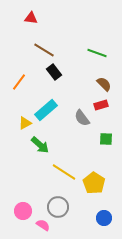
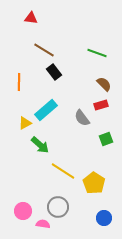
orange line: rotated 36 degrees counterclockwise
green square: rotated 24 degrees counterclockwise
yellow line: moved 1 px left, 1 px up
pink semicircle: moved 1 px up; rotated 24 degrees counterclockwise
